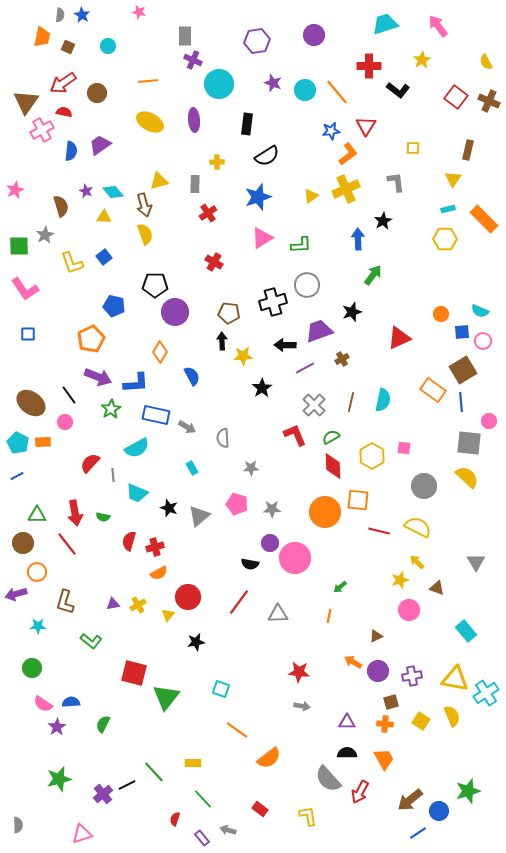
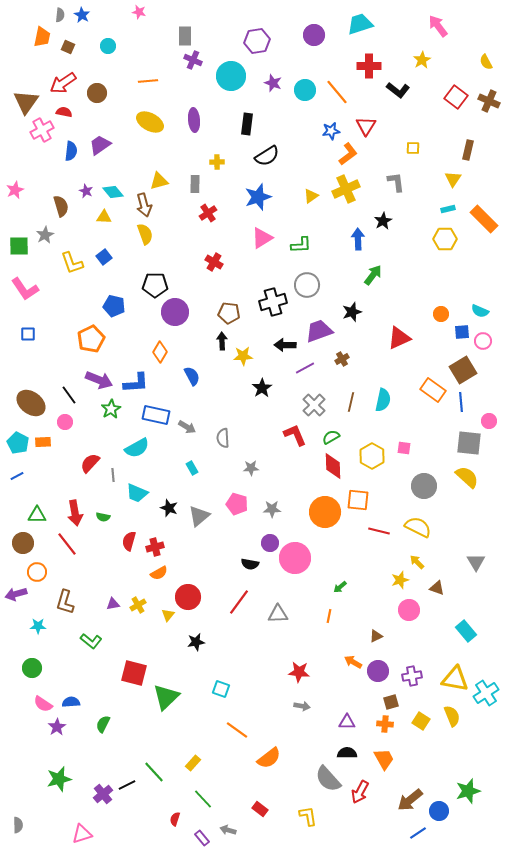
cyan trapezoid at (385, 24): moved 25 px left
cyan circle at (219, 84): moved 12 px right, 8 px up
purple arrow at (98, 377): moved 1 px right, 3 px down
green triangle at (166, 697): rotated 8 degrees clockwise
yellow rectangle at (193, 763): rotated 49 degrees counterclockwise
